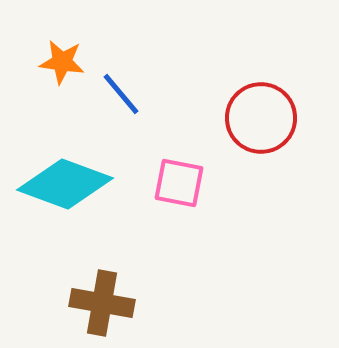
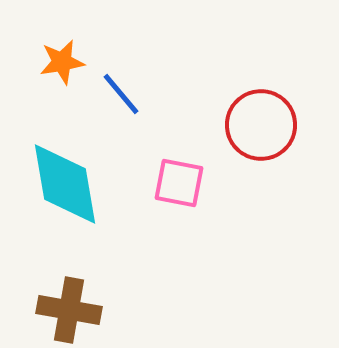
orange star: rotated 18 degrees counterclockwise
red circle: moved 7 px down
cyan diamond: rotated 60 degrees clockwise
brown cross: moved 33 px left, 7 px down
